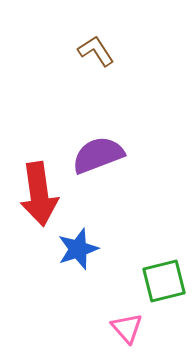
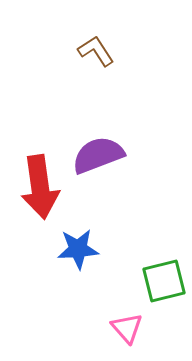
red arrow: moved 1 px right, 7 px up
blue star: rotated 15 degrees clockwise
